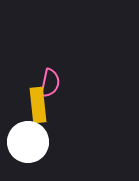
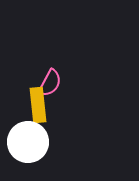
pink semicircle: rotated 16 degrees clockwise
